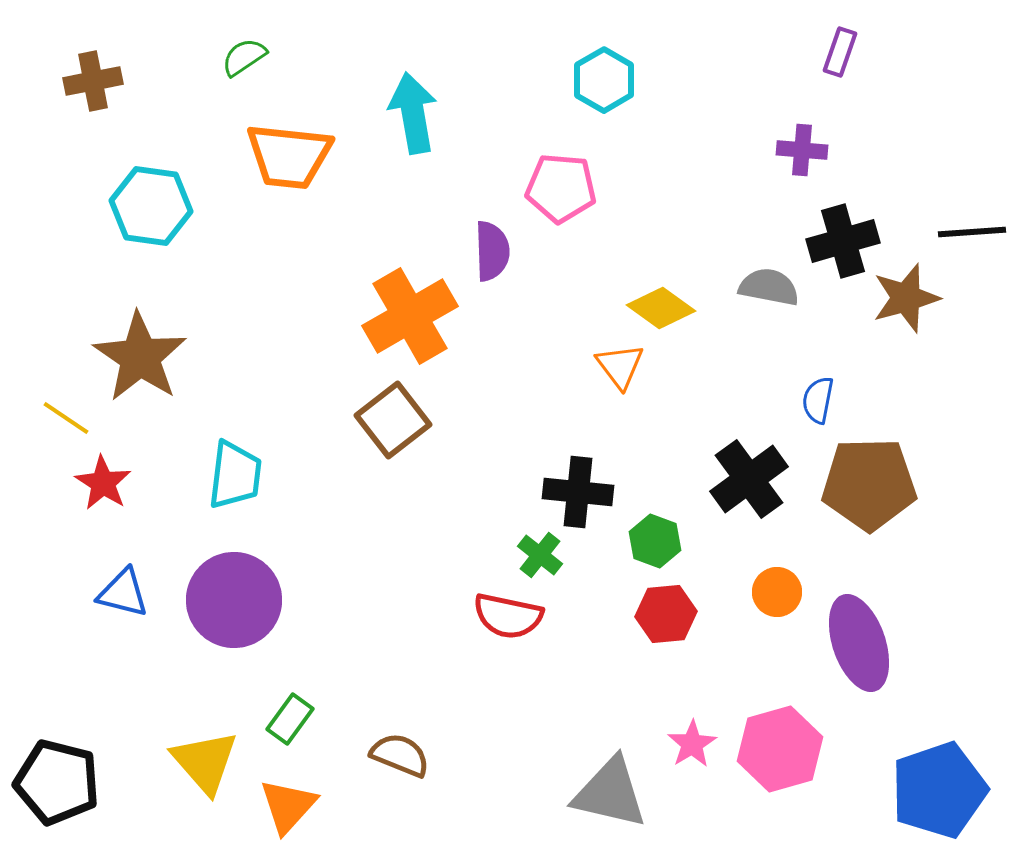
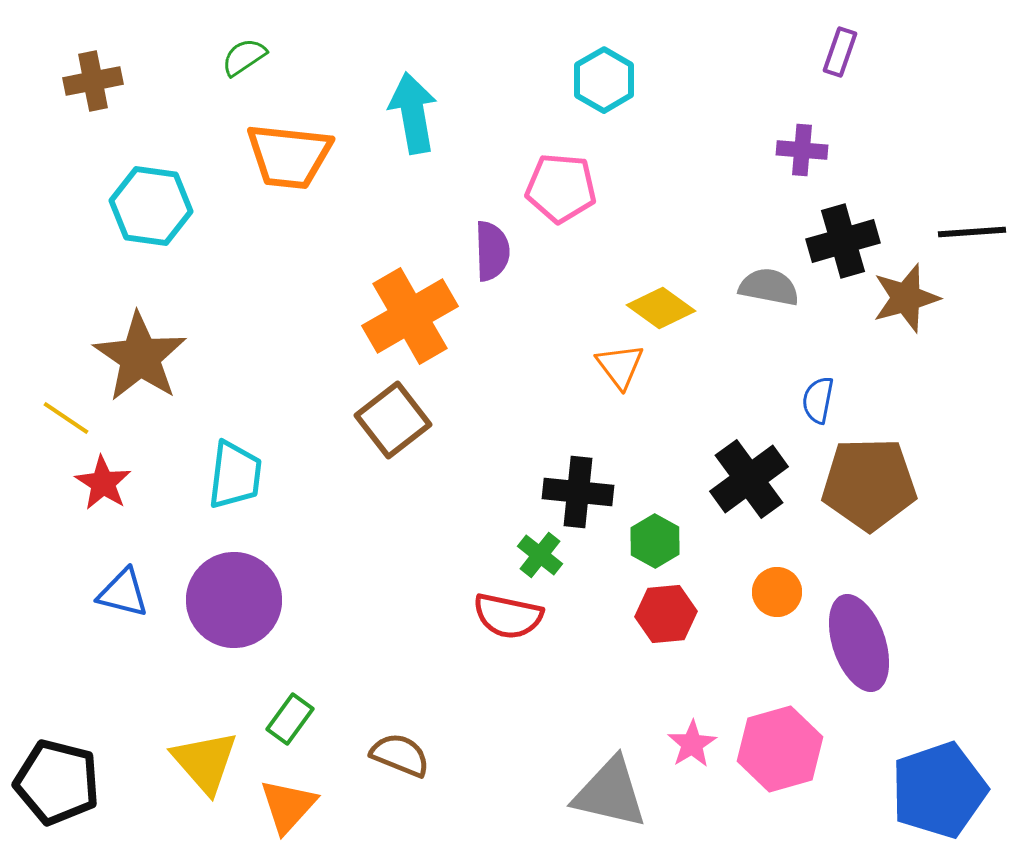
green hexagon at (655, 541): rotated 9 degrees clockwise
